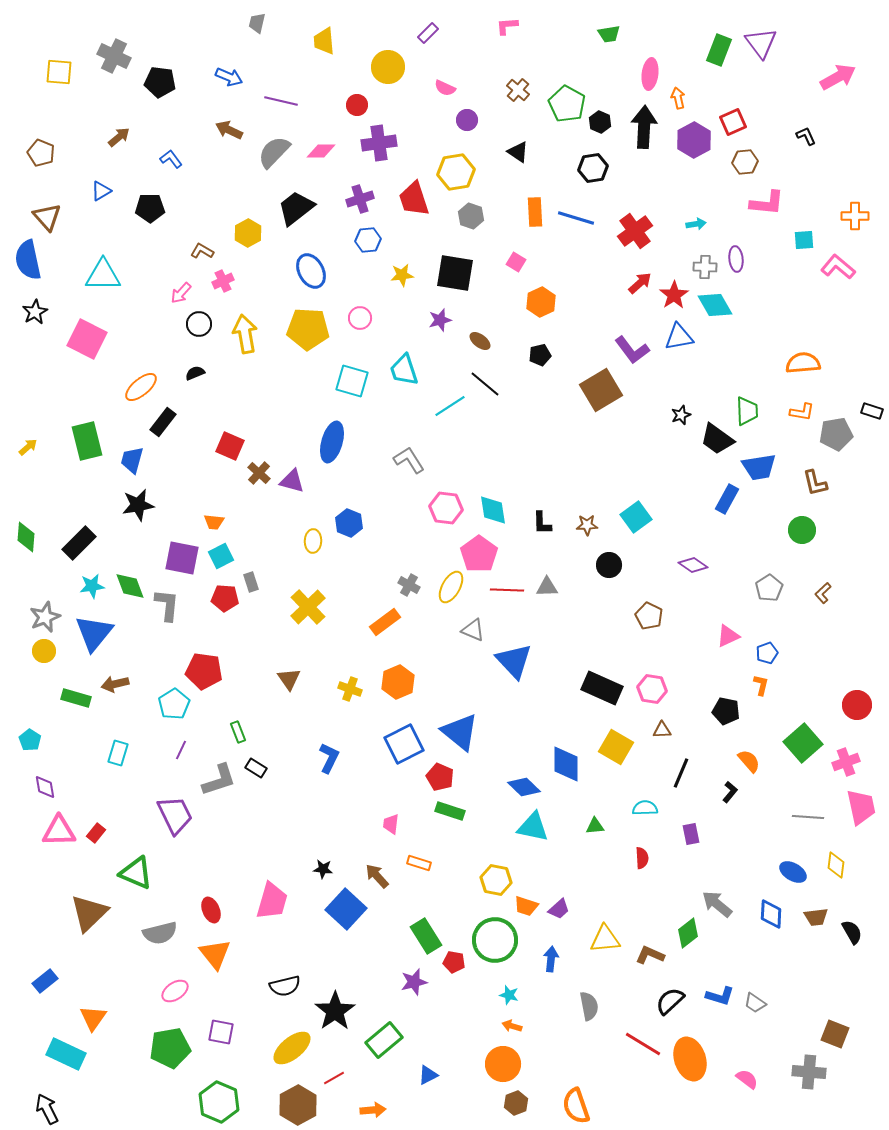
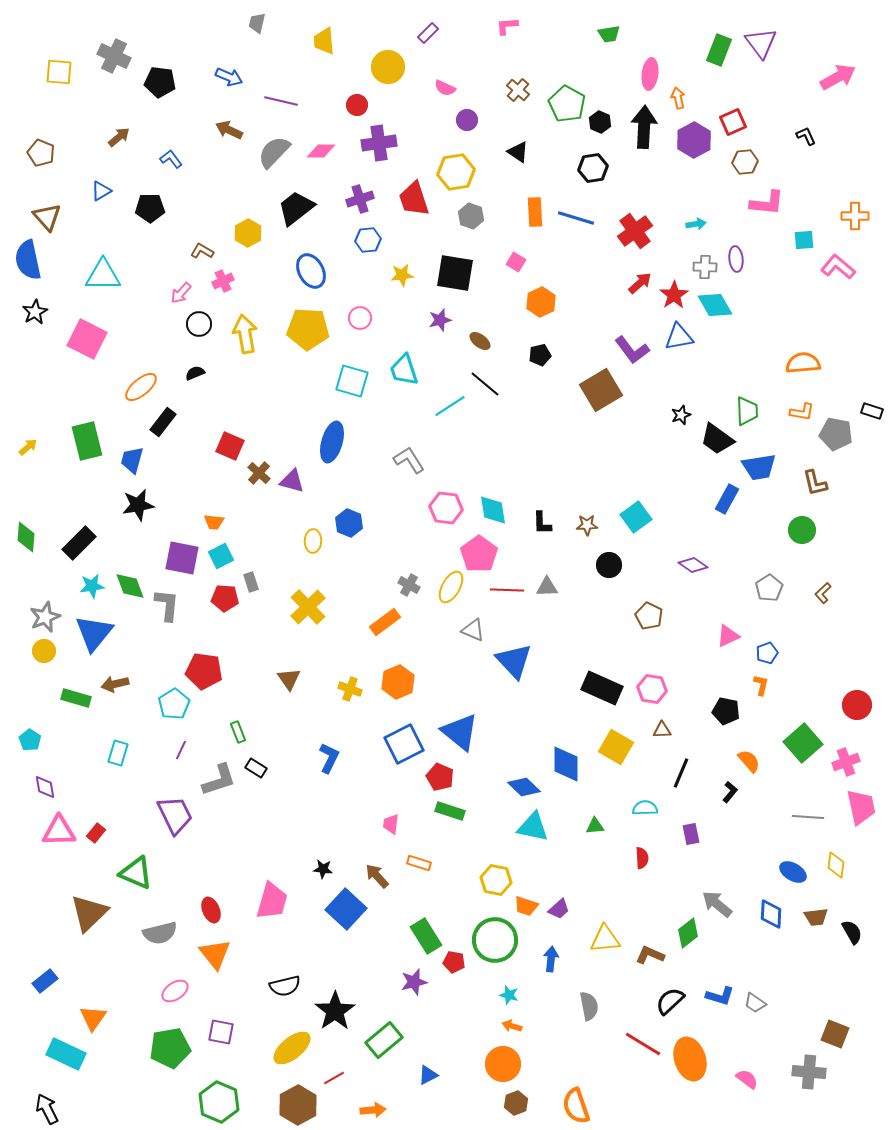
gray pentagon at (836, 434): rotated 20 degrees clockwise
